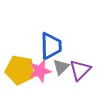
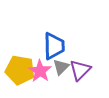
blue trapezoid: moved 3 px right
pink star: rotated 25 degrees counterclockwise
